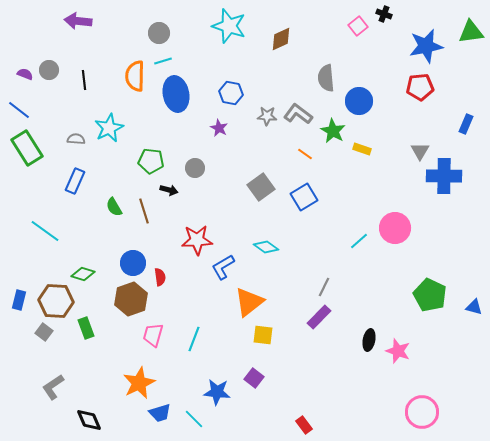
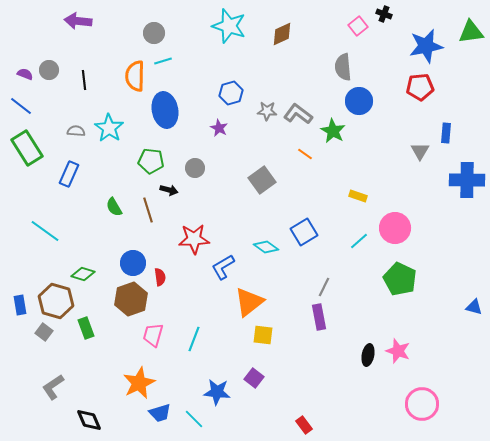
gray circle at (159, 33): moved 5 px left
brown diamond at (281, 39): moved 1 px right, 5 px up
gray semicircle at (326, 78): moved 17 px right, 11 px up
blue hexagon at (231, 93): rotated 25 degrees counterclockwise
blue ellipse at (176, 94): moved 11 px left, 16 px down
blue line at (19, 110): moved 2 px right, 4 px up
gray star at (267, 116): moved 5 px up
blue rectangle at (466, 124): moved 20 px left, 9 px down; rotated 18 degrees counterclockwise
cyan star at (109, 128): rotated 12 degrees counterclockwise
gray semicircle at (76, 139): moved 8 px up
yellow rectangle at (362, 149): moved 4 px left, 47 px down
blue cross at (444, 176): moved 23 px right, 4 px down
blue rectangle at (75, 181): moved 6 px left, 7 px up
gray square at (261, 187): moved 1 px right, 7 px up
blue square at (304, 197): moved 35 px down
brown line at (144, 211): moved 4 px right, 1 px up
red star at (197, 240): moved 3 px left, 1 px up
green pentagon at (430, 295): moved 30 px left, 16 px up
blue rectangle at (19, 300): moved 1 px right, 5 px down; rotated 24 degrees counterclockwise
brown hexagon at (56, 301): rotated 12 degrees clockwise
purple rectangle at (319, 317): rotated 55 degrees counterclockwise
black ellipse at (369, 340): moved 1 px left, 15 px down
pink circle at (422, 412): moved 8 px up
